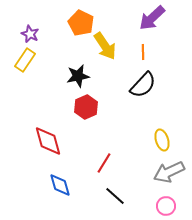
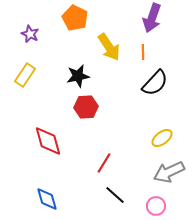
purple arrow: rotated 28 degrees counterclockwise
orange pentagon: moved 6 px left, 5 px up
yellow arrow: moved 4 px right, 1 px down
yellow rectangle: moved 15 px down
black semicircle: moved 12 px right, 2 px up
red hexagon: rotated 20 degrees clockwise
yellow ellipse: moved 2 px up; rotated 70 degrees clockwise
blue diamond: moved 13 px left, 14 px down
black line: moved 1 px up
pink circle: moved 10 px left
